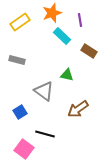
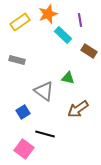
orange star: moved 4 px left, 1 px down
cyan rectangle: moved 1 px right, 1 px up
green triangle: moved 1 px right, 3 px down
blue square: moved 3 px right
